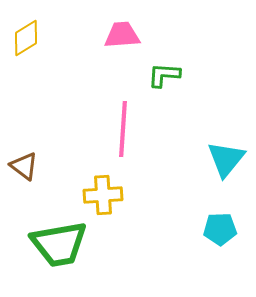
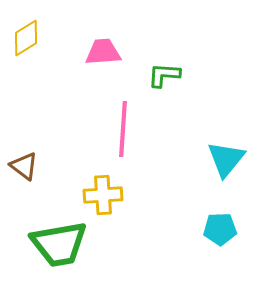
pink trapezoid: moved 19 px left, 17 px down
